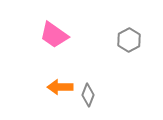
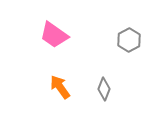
orange arrow: rotated 55 degrees clockwise
gray diamond: moved 16 px right, 6 px up
